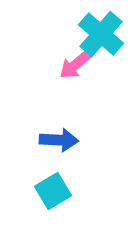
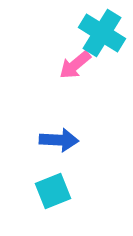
cyan cross: moved 1 px right, 1 px up; rotated 9 degrees counterclockwise
cyan square: rotated 9 degrees clockwise
